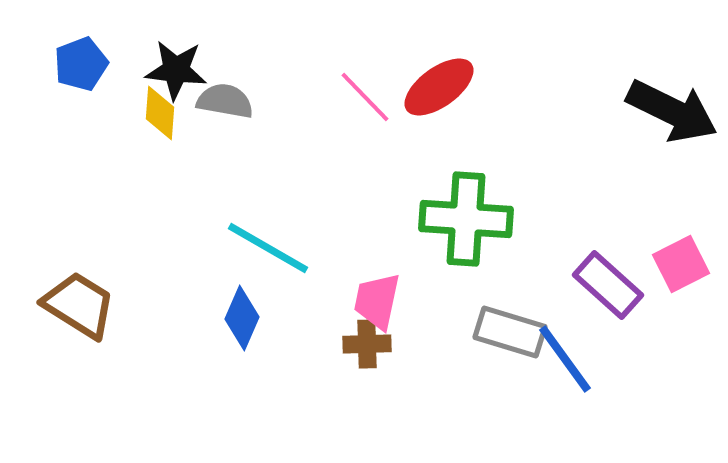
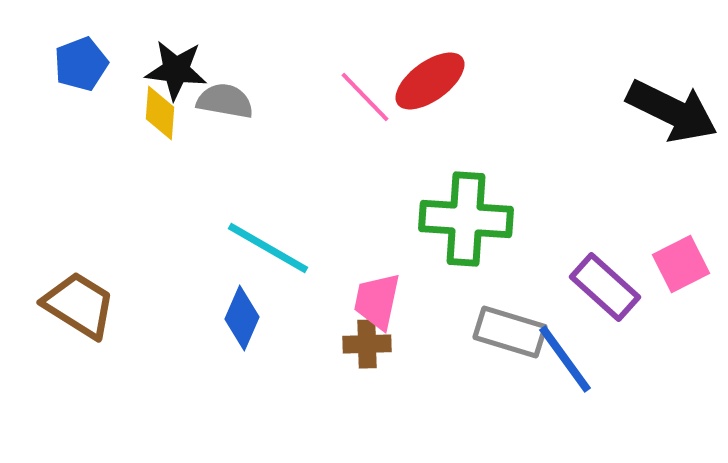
red ellipse: moved 9 px left, 6 px up
purple rectangle: moved 3 px left, 2 px down
